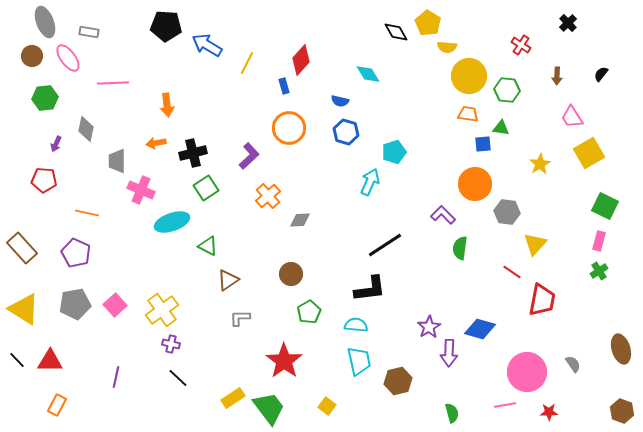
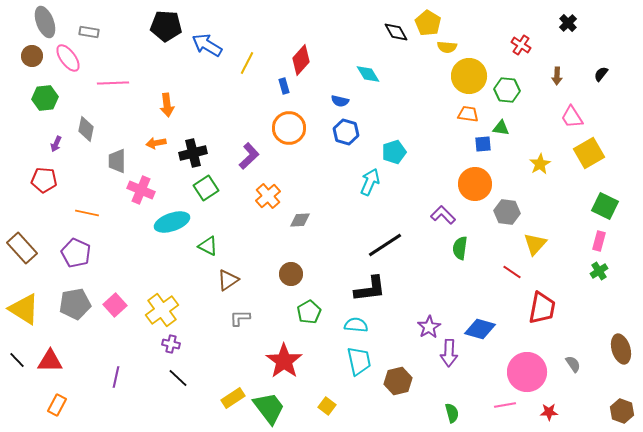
red trapezoid at (542, 300): moved 8 px down
